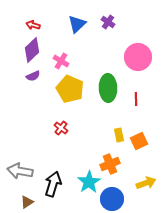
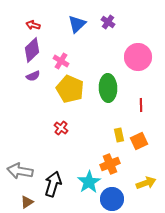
red line: moved 5 px right, 6 px down
